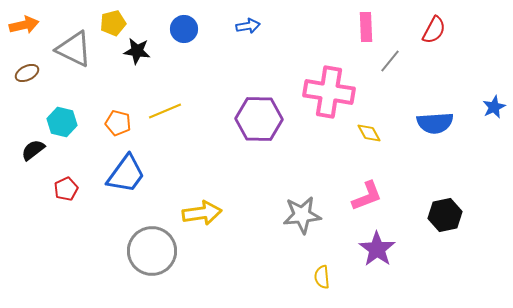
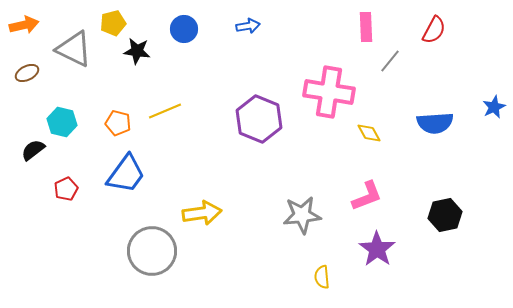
purple hexagon: rotated 21 degrees clockwise
